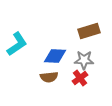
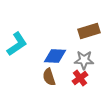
brown semicircle: rotated 78 degrees clockwise
